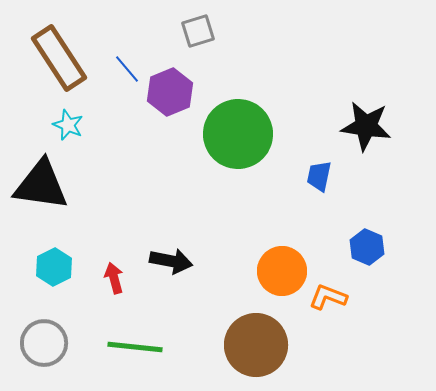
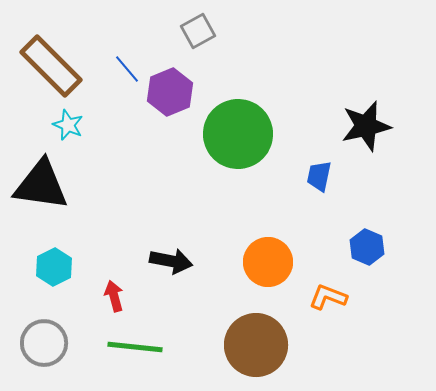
gray square: rotated 12 degrees counterclockwise
brown rectangle: moved 8 px left, 8 px down; rotated 12 degrees counterclockwise
black star: rotated 21 degrees counterclockwise
orange circle: moved 14 px left, 9 px up
red arrow: moved 18 px down
